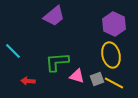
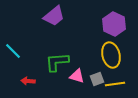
yellow line: moved 1 px right, 1 px down; rotated 36 degrees counterclockwise
